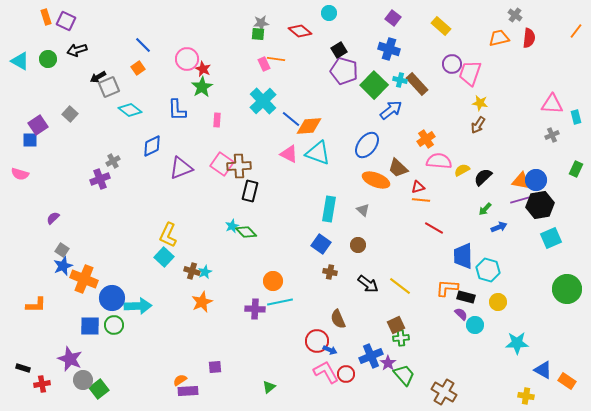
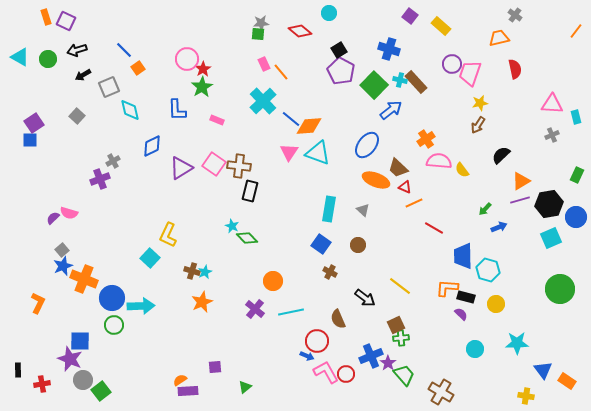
purple square at (393, 18): moved 17 px right, 2 px up
red semicircle at (529, 38): moved 14 px left, 31 px down; rotated 18 degrees counterclockwise
blue line at (143, 45): moved 19 px left, 5 px down
orange line at (276, 59): moved 5 px right, 13 px down; rotated 42 degrees clockwise
cyan triangle at (20, 61): moved 4 px up
red star at (203, 69): rotated 14 degrees clockwise
purple pentagon at (344, 71): moved 3 px left; rotated 12 degrees clockwise
black arrow at (98, 77): moved 15 px left, 2 px up
brown rectangle at (417, 84): moved 1 px left, 2 px up
yellow star at (480, 103): rotated 21 degrees counterclockwise
cyan diamond at (130, 110): rotated 40 degrees clockwise
gray square at (70, 114): moved 7 px right, 2 px down
pink rectangle at (217, 120): rotated 72 degrees counterclockwise
purple square at (38, 125): moved 4 px left, 2 px up
pink triangle at (289, 154): moved 2 px up; rotated 36 degrees clockwise
pink square at (222, 164): moved 8 px left
brown cross at (239, 166): rotated 10 degrees clockwise
purple triangle at (181, 168): rotated 10 degrees counterclockwise
green rectangle at (576, 169): moved 1 px right, 6 px down
yellow semicircle at (462, 170): rotated 98 degrees counterclockwise
pink semicircle at (20, 174): moved 49 px right, 39 px down
black semicircle at (483, 177): moved 18 px right, 22 px up
blue circle at (536, 180): moved 40 px right, 37 px down
orange triangle at (521, 181): rotated 42 degrees counterclockwise
red triangle at (418, 187): moved 13 px left; rotated 40 degrees clockwise
orange line at (421, 200): moved 7 px left, 3 px down; rotated 30 degrees counterclockwise
black hexagon at (540, 205): moved 9 px right, 1 px up
cyan star at (232, 226): rotated 24 degrees counterclockwise
green diamond at (246, 232): moved 1 px right, 6 px down
gray square at (62, 250): rotated 16 degrees clockwise
cyan square at (164, 257): moved 14 px left, 1 px down
brown cross at (330, 272): rotated 16 degrees clockwise
black arrow at (368, 284): moved 3 px left, 14 px down
green circle at (567, 289): moved 7 px left
cyan line at (280, 302): moved 11 px right, 10 px down
yellow circle at (498, 302): moved 2 px left, 2 px down
orange L-shape at (36, 305): moved 2 px right, 2 px up; rotated 65 degrees counterclockwise
cyan arrow at (138, 306): moved 3 px right
purple cross at (255, 309): rotated 36 degrees clockwise
cyan circle at (475, 325): moved 24 px down
blue square at (90, 326): moved 10 px left, 15 px down
blue arrow at (330, 350): moved 23 px left, 6 px down
black rectangle at (23, 368): moved 5 px left, 2 px down; rotated 72 degrees clockwise
blue triangle at (543, 370): rotated 24 degrees clockwise
green triangle at (269, 387): moved 24 px left
green square at (99, 389): moved 2 px right, 2 px down
brown cross at (444, 392): moved 3 px left
